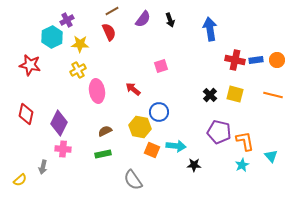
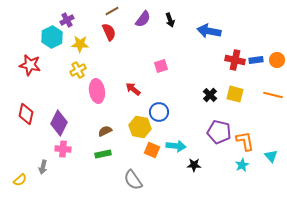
blue arrow: moved 1 px left, 2 px down; rotated 70 degrees counterclockwise
